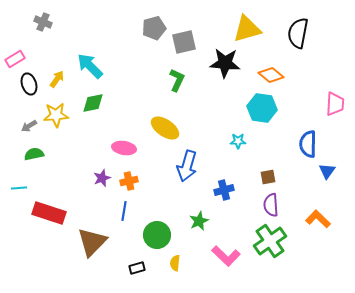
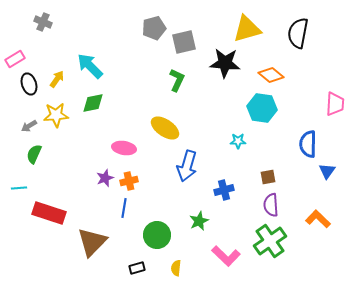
green semicircle: rotated 54 degrees counterclockwise
purple star: moved 3 px right
blue line: moved 3 px up
yellow semicircle: moved 1 px right, 5 px down
